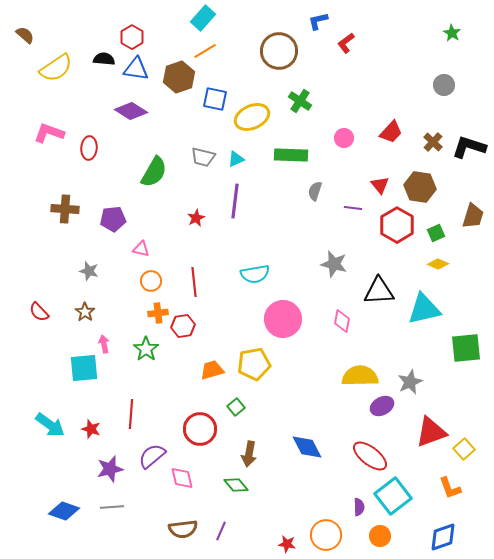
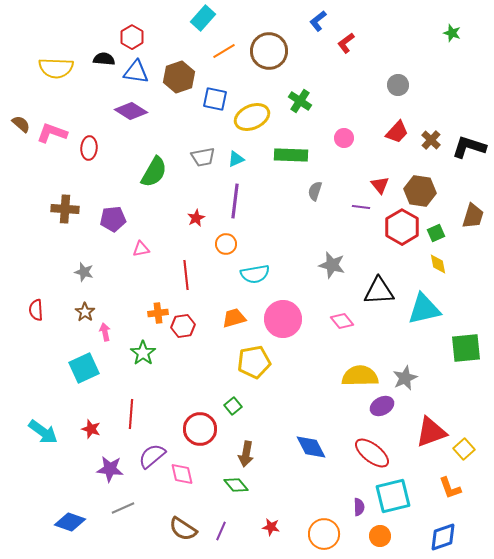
blue L-shape at (318, 21): rotated 25 degrees counterclockwise
green star at (452, 33): rotated 12 degrees counterclockwise
brown semicircle at (25, 35): moved 4 px left, 89 px down
orange line at (205, 51): moved 19 px right
brown circle at (279, 51): moved 10 px left
yellow semicircle at (56, 68): rotated 36 degrees clockwise
blue triangle at (136, 69): moved 3 px down
gray circle at (444, 85): moved 46 px left
red trapezoid at (391, 132): moved 6 px right
pink L-shape at (49, 133): moved 3 px right
brown cross at (433, 142): moved 2 px left, 2 px up
gray trapezoid at (203, 157): rotated 25 degrees counterclockwise
brown hexagon at (420, 187): moved 4 px down
purple line at (353, 208): moved 8 px right, 1 px up
red hexagon at (397, 225): moved 5 px right, 2 px down
pink triangle at (141, 249): rotated 24 degrees counterclockwise
gray star at (334, 264): moved 2 px left, 1 px down
yellow diamond at (438, 264): rotated 55 degrees clockwise
gray star at (89, 271): moved 5 px left, 1 px down
orange circle at (151, 281): moved 75 px right, 37 px up
red line at (194, 282): moved 8 px left, 7 px up
red semicircle at (39, 312): moved 3 px left, 2 px up; rotated 40 degrees clockwise
pink diamond at (342, 321): rotated 50 degrees counterclockwise
pink arrow at (104, 344): moved 1 px right, 12 px up
green star at (146, 349): moved 3 px left, 4 px down
yellow pentagon at (254, 364): moved 2 px up
cyan square at (84, 368): rotated 20 degrees counterclockwise
orange trapezoid at (212, 370): moved 22 px right, 52 px up
gray star at (410, 382): moved 5 px left, 4 px up
green square at (236, 407): moved 3 px left, 1 px up
cyan arrow at (50, 425): moved 7 px left, 7 px down
blue diamond at (307, 447): moved 4 px right
brown arrow at (249, 454): moved 3 px left
red ellipse at (370, 456): moved 2 px right, 3 px up
purple star at (110, 469): rotated 20 degrees clockwise
pink diamond at (182, 478): moved 4 px up
cyan square at (393, 496): rotated 24 degrees clockwise
gray line at (112, 507): moved 11 px right, 1 px down; rotated 20 degrees counterclockwise
blue diamond at (64, 511): moved 6 px right, 11 px down
brown semicircle at (183, 529): rotated 40 degrees clockwise
orange circle at (326, 535): moved 2 px left, 1 px up
red star at (287, 544): moved 16 px left, 17 px up
